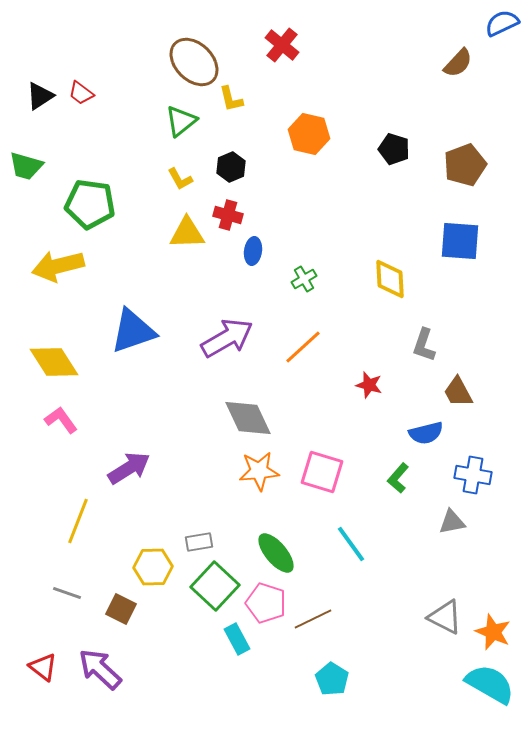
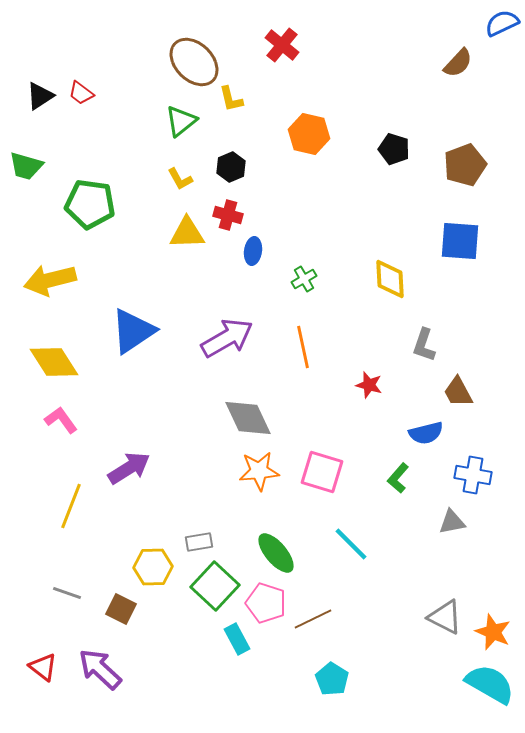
yellow arrow at (58, 266): moved 8 px left, 14 px down
blue triangle at (133, 331): rotated 15 degrees counterclockwise
orange line at (303, 347): rotated 60 degrees counterclockwise
yellow line at (78, 521): moved 7 px left, 15 px up
cyan line at (351, 544): rotated 9 degrees counterclockwise
